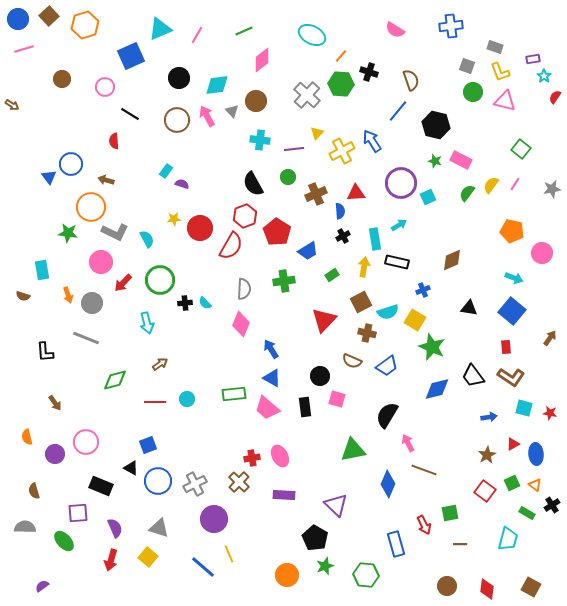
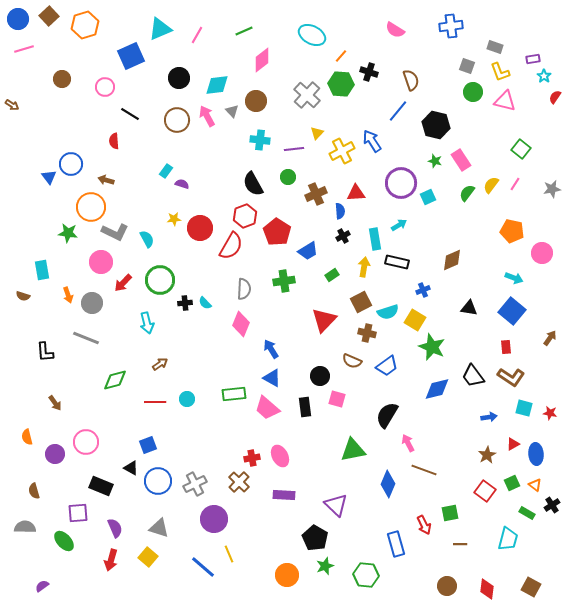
pink rectangle at (461, 160): rotated 30 degrees clockwise
